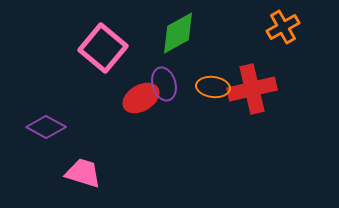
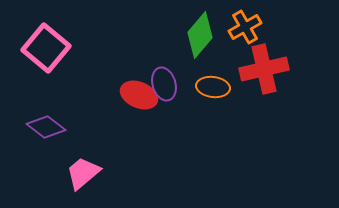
orange cross: moved 38 px left
green diamond: moved 22 px right, 2 px down; rotated 21 degrees counterclockwise
pink square: moved 57 px left
red cross: moved 12 px right, 20 px up
red ellipse: moved 2 px left, 3 px up; rotated 54 degrees clockwise
purple diamond: rotated 9 degrees clockwise
pink trapezoid: rotated 57 degrees counterclockwise
